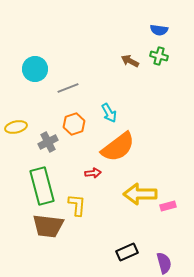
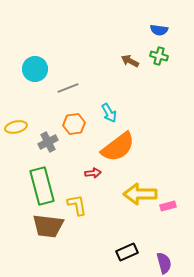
orange hexagon: rotated 10 degrees clockwise
yellow L-shape: rotated 15 degrees counterclockwise
